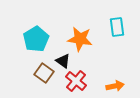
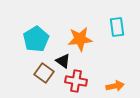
orange star: rotated 15 degrees counterclockwise
red cross: rotated 30 degrees counterclockwise
